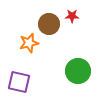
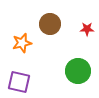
red star: moved 15 px right, 13 px down
brown circle: moved 1 px right
orange star: moved 7 px left
